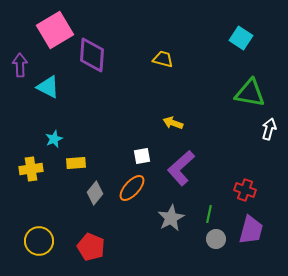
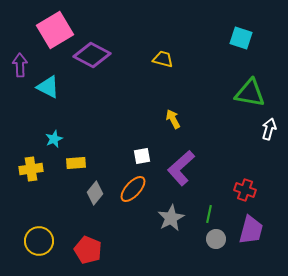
cyan square: rotated 15 degrees counterclockwise
purple diamond: rotated 66 degrees counterclockwise
yellow arrow: moved 4 px up; rotated 42 degrees clockwise
orange ellipse: moved 1 px right, 1 px down
red pentagon: moved 3 px left, 3 px down
